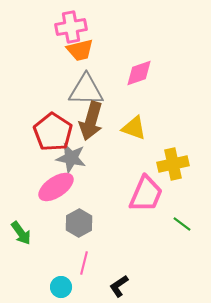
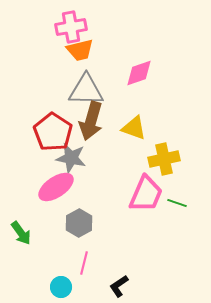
yellow cross: moved 9 px left, 5 px up
green line: moved 5 px left, 21 px up; rotated 18 degrees counterclockwise
